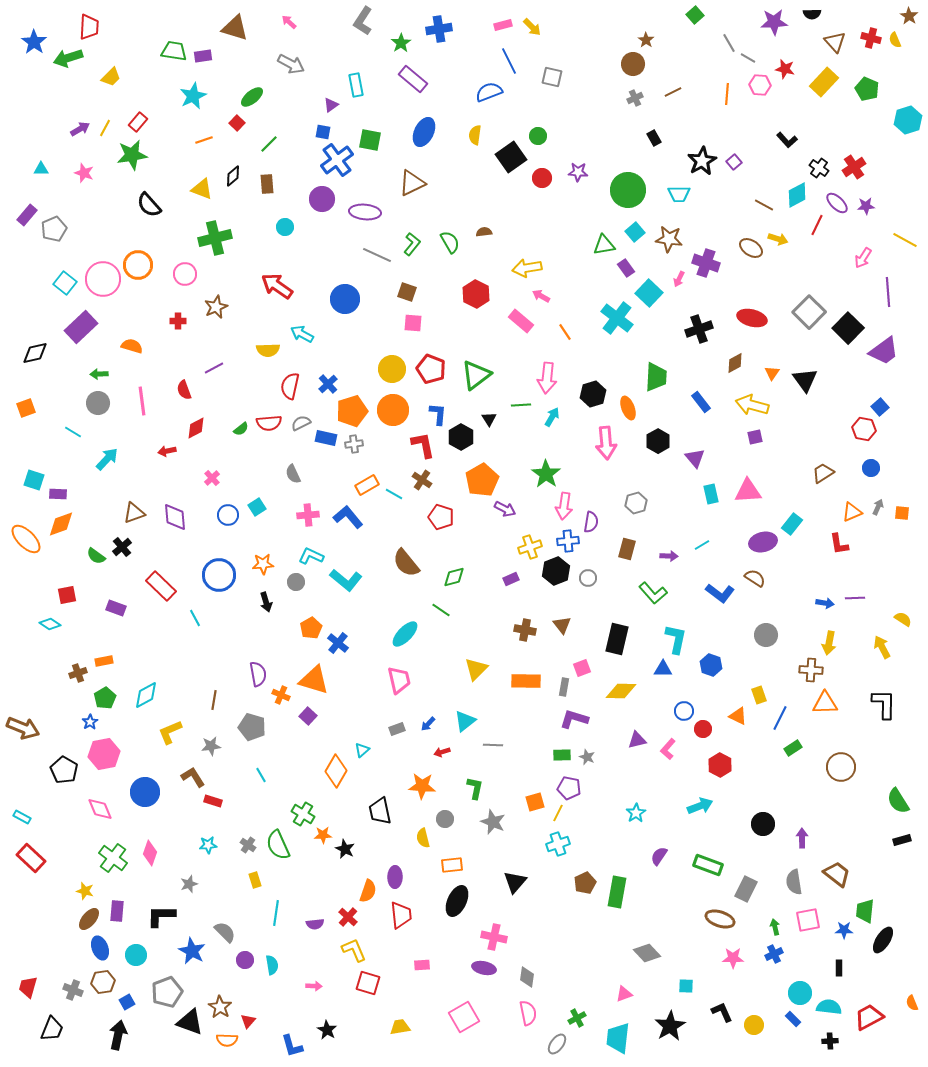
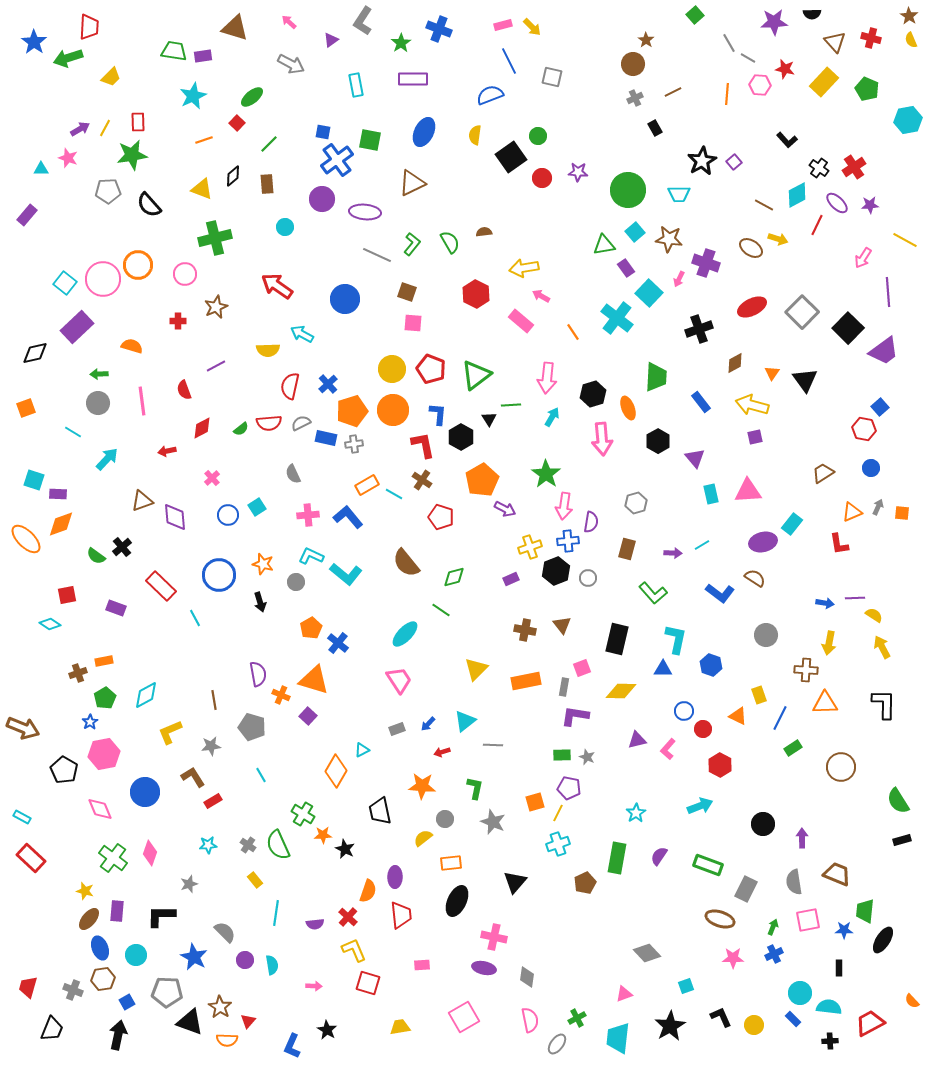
blue cross at (439, 29): rotated 30 degrees clockwise
yellow semicircle at (895, 40): moved 16 px right
purple rectangle at (413, 79): rotated 40 degrees counterclockwise
blue semicircle at (489, 92): moved 1 px right, 3 px down
purple triangle at (331, 105): moved 65 px up
cyan hexagon at (908, 120): rotated 8 degrees clockwise
red rectangle at (138, 122): rotated 42 degrees counterclockwise
black rectangle at (654, 138): moved 1 px right, 10 px up
pink star at (84, 173): moved 16 px left, 15 px up
purple star at (866, 206): moved 4 px right, 1 px up
gray pentagon at (54, 229): moved 54 px right, 38 px up; rotated 20 degrees clockwise
yellow arrow at (527, 268): moved 3 px left
gray square at (809, 312): moved 7 px left
red ellipse at (752, 318): moved 11 px up; rotated 40 degrees counterclockwise
purple rectangle at (81, 327): moved 4 px left
orange line at (565, 332): moved 8 px right
purple line at (214, 368): moved 2 px right, 2 px up
green line at (521, 405): moved 10 px left
red diamond at (196, 428): moved 6 px right
pink arrow at (606, 443): moved 4 px left, 4 px up
brown triangle at (134, 513): moved 8 px right, 12 px up
purple arrow at (669, 556): moved 4 px right, 3 px up
orange star at (263, 564): rotated 20 degrees clockwise
cyan L-shape at (346, 580): moved 6 px up
black arrow at (266, 602): moved 6 px left
yellow semicircle at (903, 619): moved 29 px left, 4 px up
brown cross at (811, 670): moved 5 px left
pink trapezoid at (399, 680): rotated 20 degrees counterclockwise
orange rectangle at (526, 681): rotated 12 degrees counterclockwise
brown line at (214, 700): rotated 18 degrees counterclockwise
purple L-shape at (574, 719): moved 1 px right, 3 px up; rotated 8 degrees counterclockwise
cyan triangle at (362, 750): rotated 14 degrees clockwise
red rectangle at (213, 801): rotated 48 degrees counterclockwise
yellow semicircle at (423, 838): rotated 66 degrees clockwise
orange rectangle at (452, 865): moved 1 px left, 2 px up
brown trapezoid at (837, 874): rotated 16 degrees counterclockwise
yellow rectangle at (255, 880): rotated 21 degrees counterclockwise
green rectangle at (617, 892): moved 34 px up
green arrow at (775, 927): moved 2 px left; rotated 35 degrees clockwise
blue star at (192, 951): moved 2 px right, 6 px down
brown hexagon at (103, 982): moved 3 px up
cyan square at (686, 986): rotated 21 degrees counterclockwise
gray pentagon at (167, 992): rotated 24 degrees clockwise
orange semicircle at (912, 1003): moved 2 px up; rotated 21 degrees counterclockwise
black L-shape at (722, 1012): moved 1 px left, 5 px down
pink semicircle at (528, 1013): moved 2 px right, 7 px down
red trapezoid at (869, 1017): moved 1 px right, 6 px down
blue L-shape at (292, 1046): rotated 40 degrees clockwise
